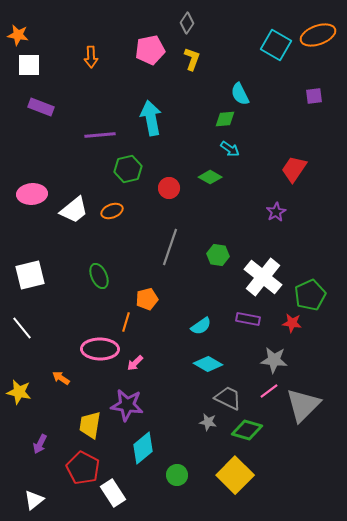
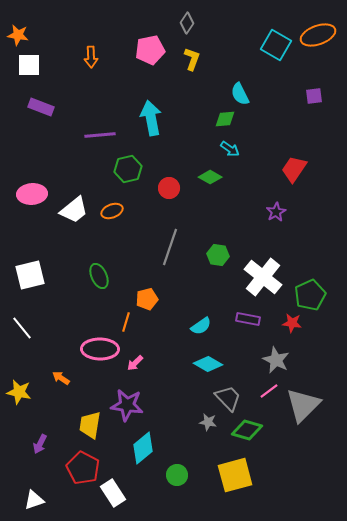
gray star at (274, 360): moved 2 px right; rotated 20 degrees clockwise
gray trapezoid at (228, 398): rotated 20 degrees clockwise
yellow square at (235, 475): rotated 30 degrees clockwise
white triangle at (34, 500): rotated 20 degrees clockwise
